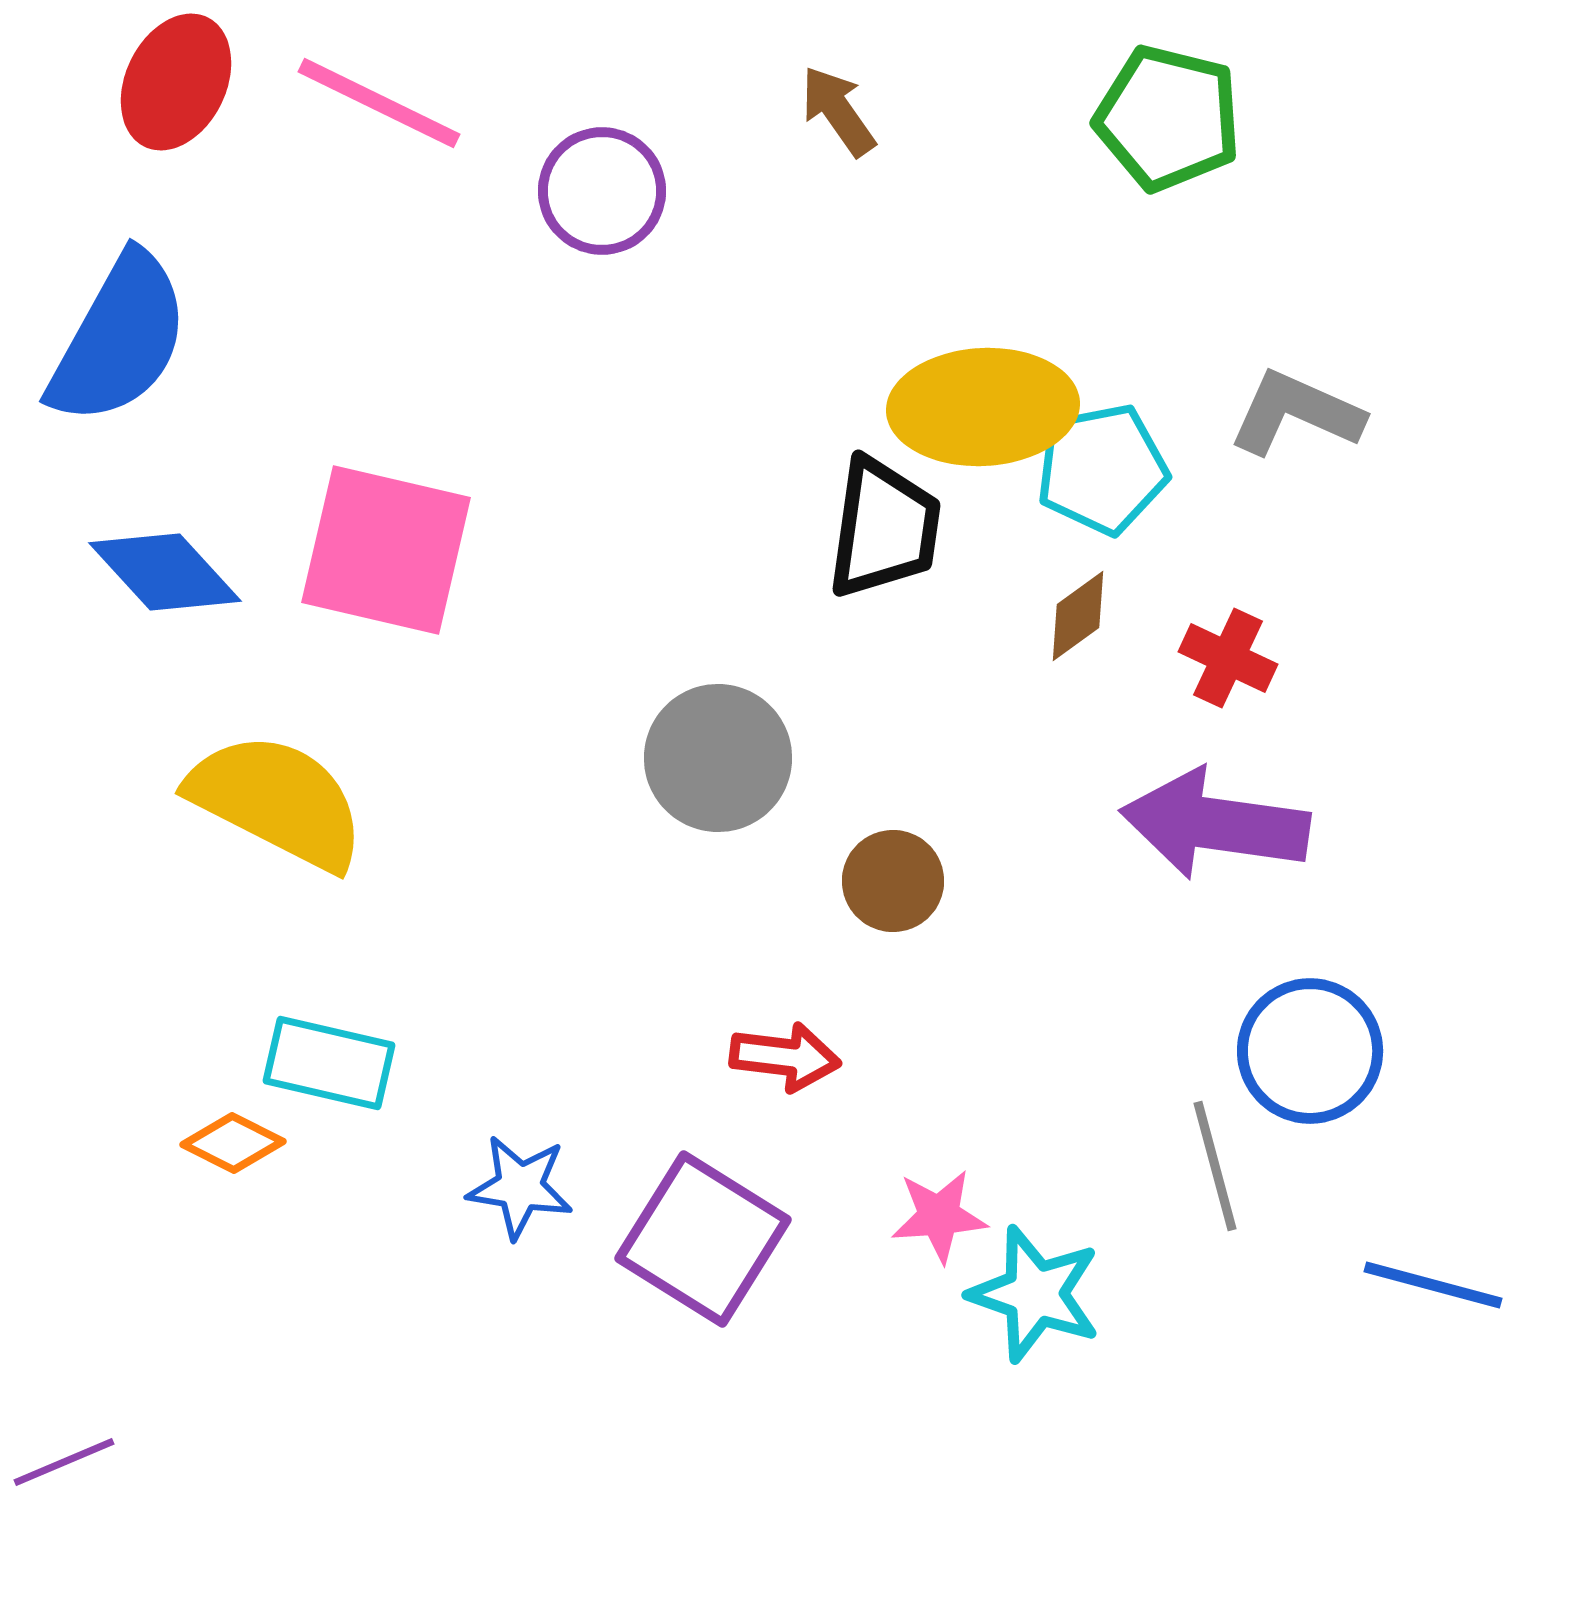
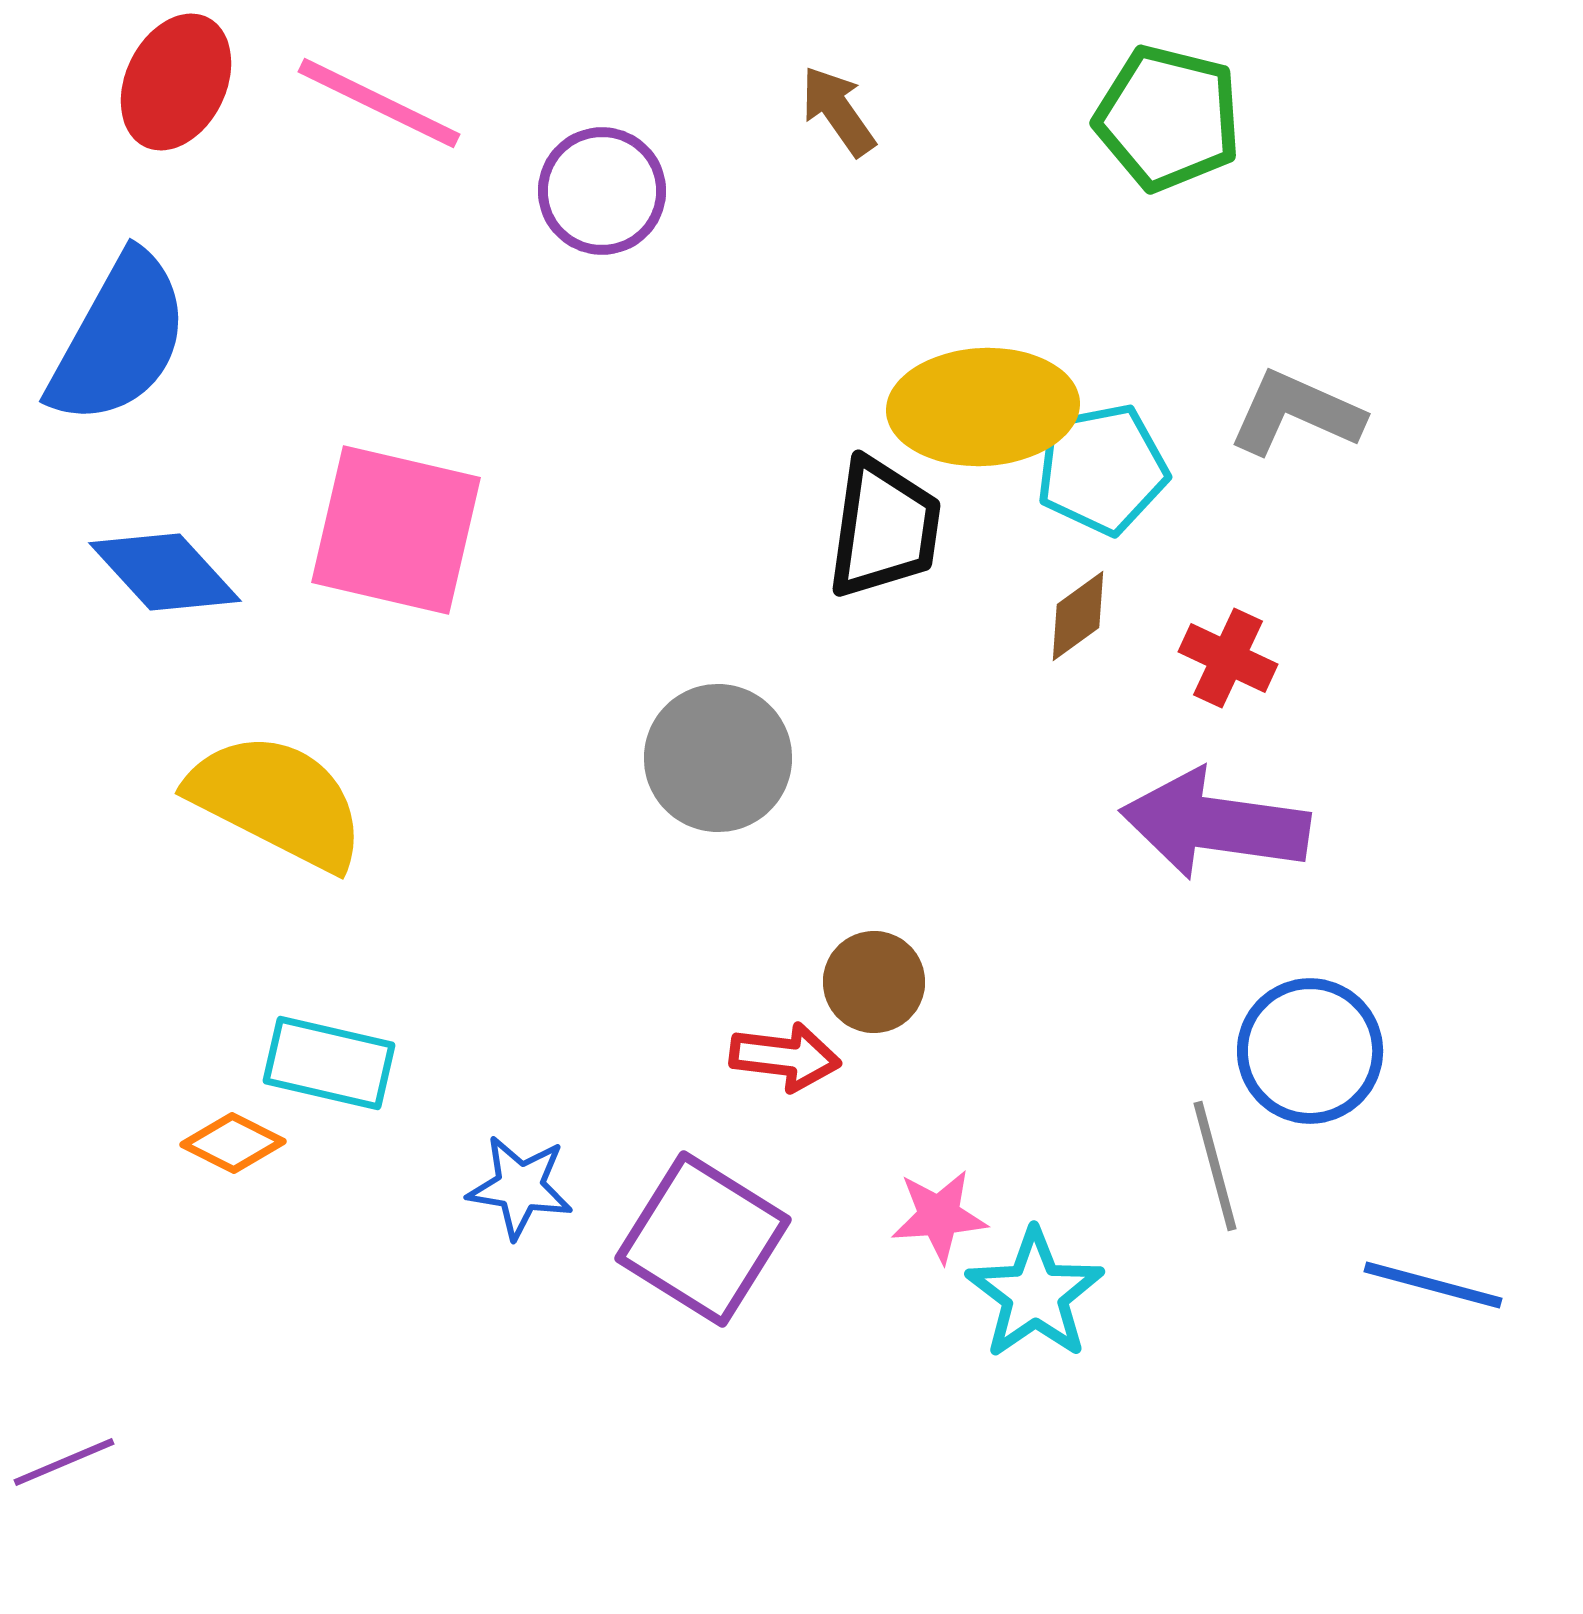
pink square: moved 10 px right, 20 px up
brown circle: moved 19 px left, 101 px down
cyan star: rotated 18 degrees clockwise
